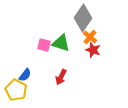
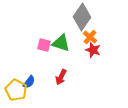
gray diamond: moved 1 px left, 1 px up
blue semicircle: moved 4 px right, 7 px down
